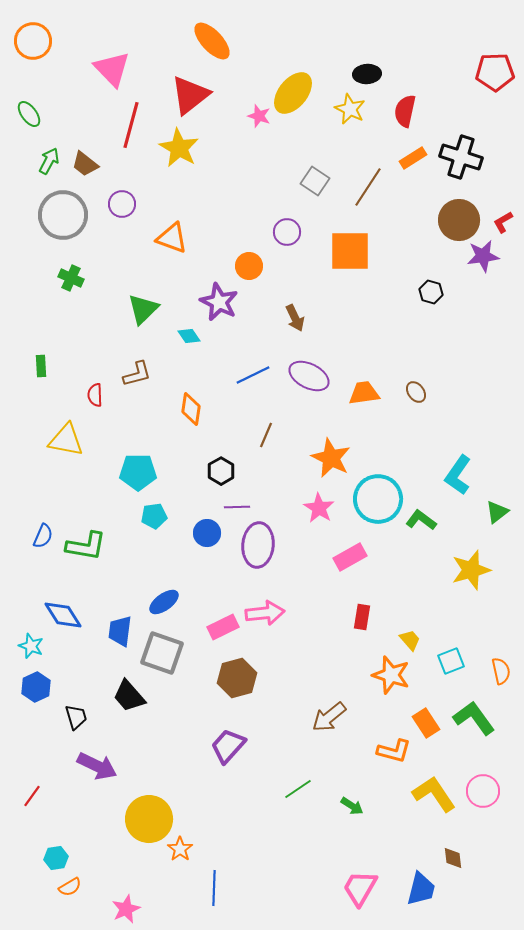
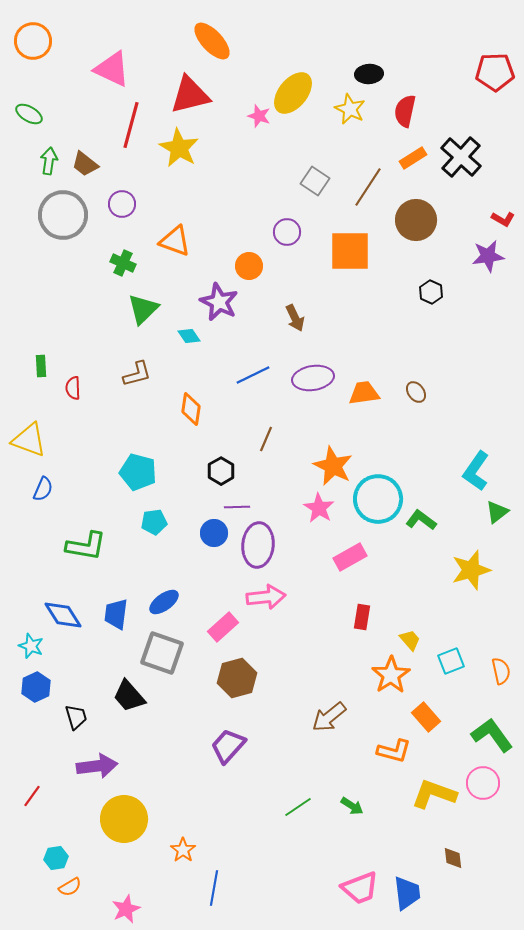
pink triangle at (112, 69): rotated 21 degrees counterclockwise
black ellipse at (367, 74): moved 2 px right
red triangle at (190, 95): rotated 24 degrees clockwise
green ellipse at (29, 114): rotated 24 degrees counterclockwise
black cross at (461, 157): rotated 24 degrees clockwise
green arrow at (49, 161): rotated 20 degrees counterclockwise
brown circle at (459, 220): moved 43 px left
red L-shape at (503, 222): moved 3 px up; rotated 120 degrees counterclockwise
orange triangle at (172, 238): moved 3 px right, 3 px down
purple star at (483, 256): moved 5 px right
green cross at (71, 278): moved 52 px right, 15 px up
black hexagon at (431, 292): rotated 10 degrees clockwise
purple ellipse at (309, 376): moved 4 px right, 2 px down; rotated 36 degrees counterclockwise
red semicircle at (95, 395): moved 22 px left, 7 px up
brown line at (266, 435): moved 4 px down
yellow triangle at (66, 440): moved 37 px left; rotated 9 degrees clockwise
orange star at (331, 458): moved 2 px right, 8 px down
cyan pentagon at (138, 472): rotated 15 degrees clockwise
cyan L-shape at (458, 475): moved 18 px right, 4 px up
cyan pentagon at (154, 516): moved 6 px down
blue circle at (207, 533): moved 7 px right
blue semicircle at (43, 536): moved 47 px up
pink arrow at (265, 613): moved 1 px right, 16 px up
pink rectangle at (223, 627): rotated 16 degrees counterclockwise
blue trapezoid at (120, 631): moved 4 px left, 17 px up
orange star at (391, 675): rotated 21 degrees clockwise
green L-shape at (474, 718): moved 18 px right, 17 px down
orange rectangle at (426, 723): moved 6 px up; rotated 8 degrees counterclockwise
purple arrow at (97, 766): rotated 33 degrees counterclockwise
green line at (298, 789): moved 18 px down
pink circle at (483, 791): moved 8 px up
yellow L-shape at (434, 794): rotated 36 degrees counterclockwise
yellow circle at (149, 819): moved 25 px left
orange star at (180, 849): moved 3 px right, 1 px down
blue line at (214, 888): rotated 8 degrees clockwise
pink trapezoid at (360, 888): rotated 141 degrees counterclockwise
blue trapezoid at (421, 889): moved 14 px left, 4 px down; rotated 21 degrees counterclockwise
